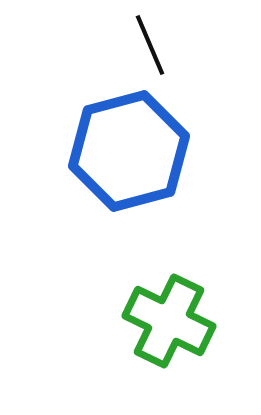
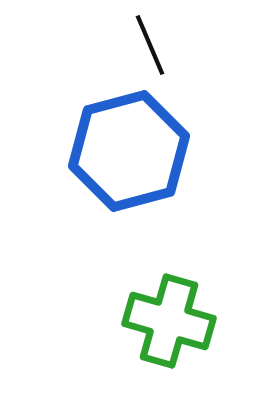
green cross: rotated 10 degrees counterclockwise
